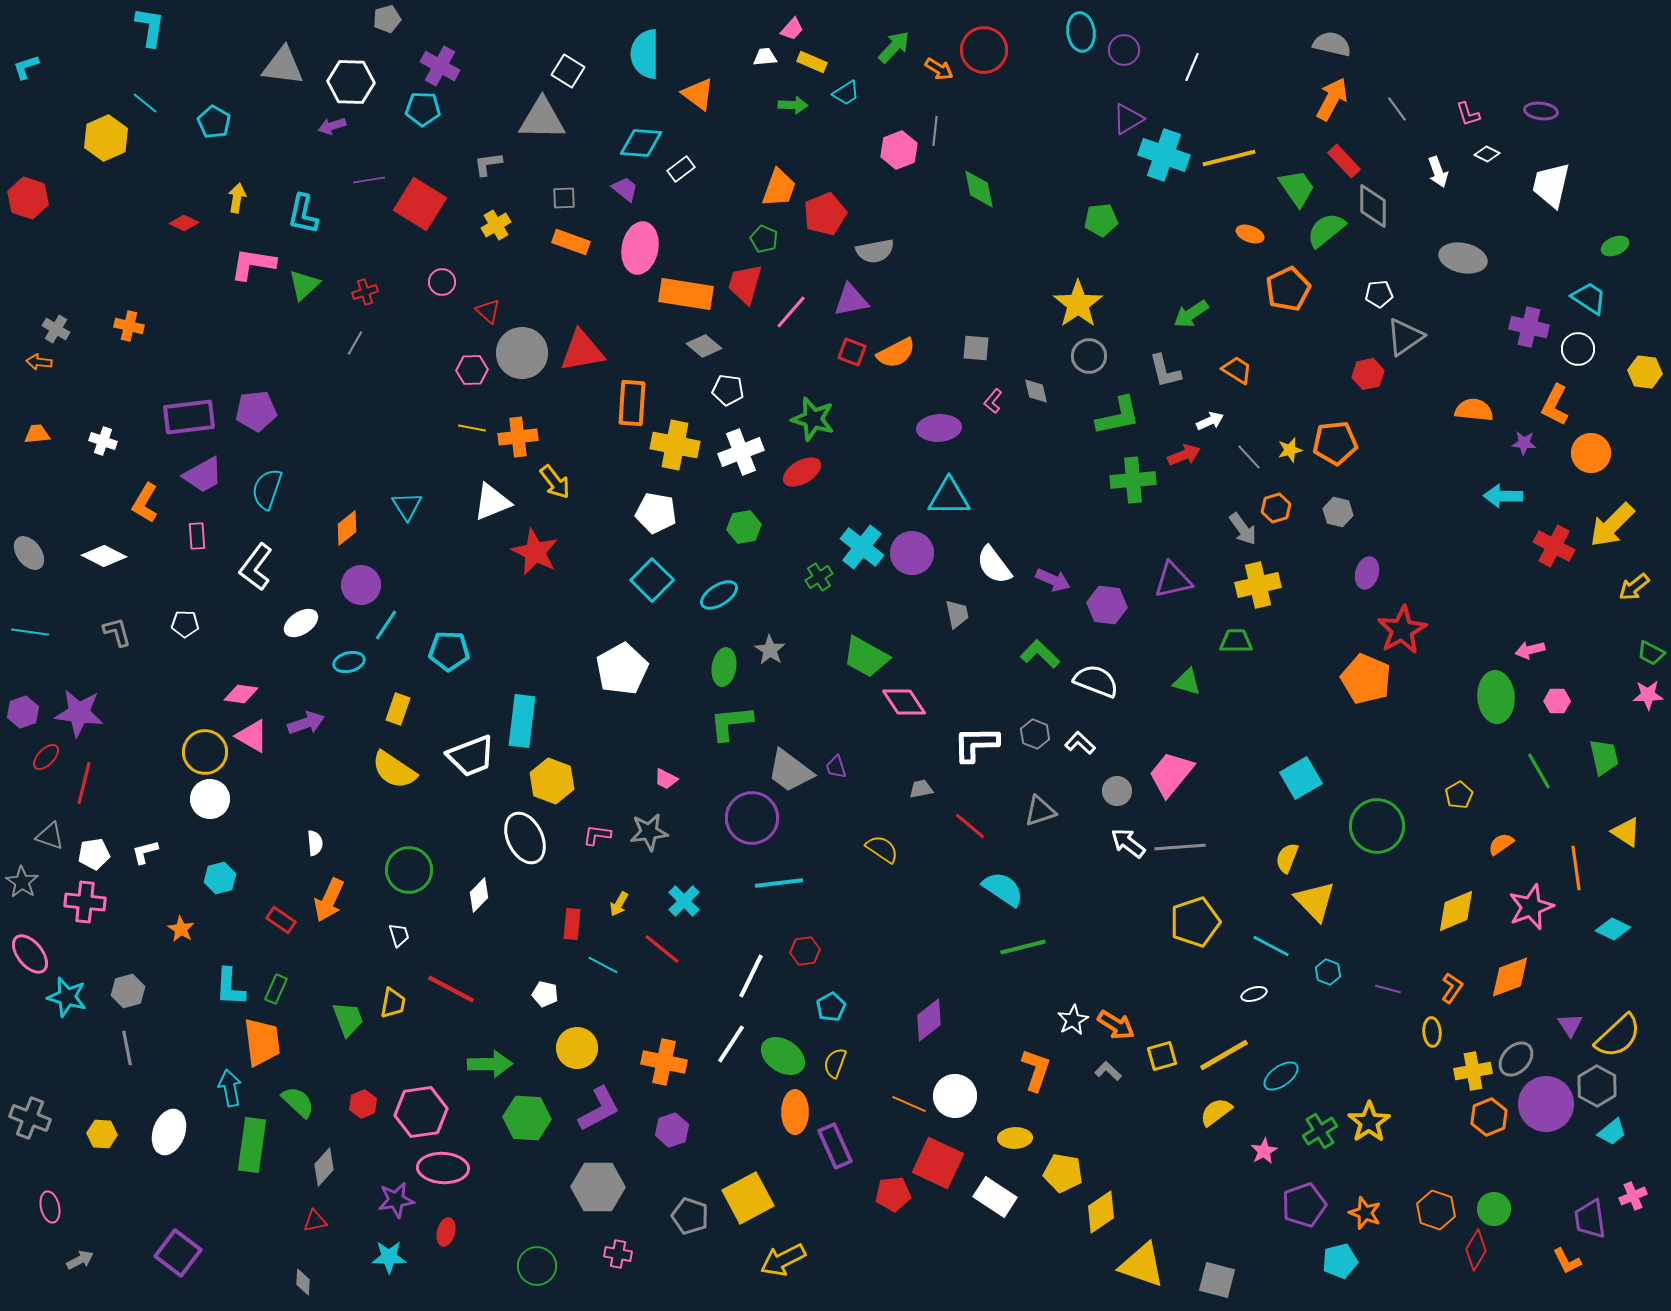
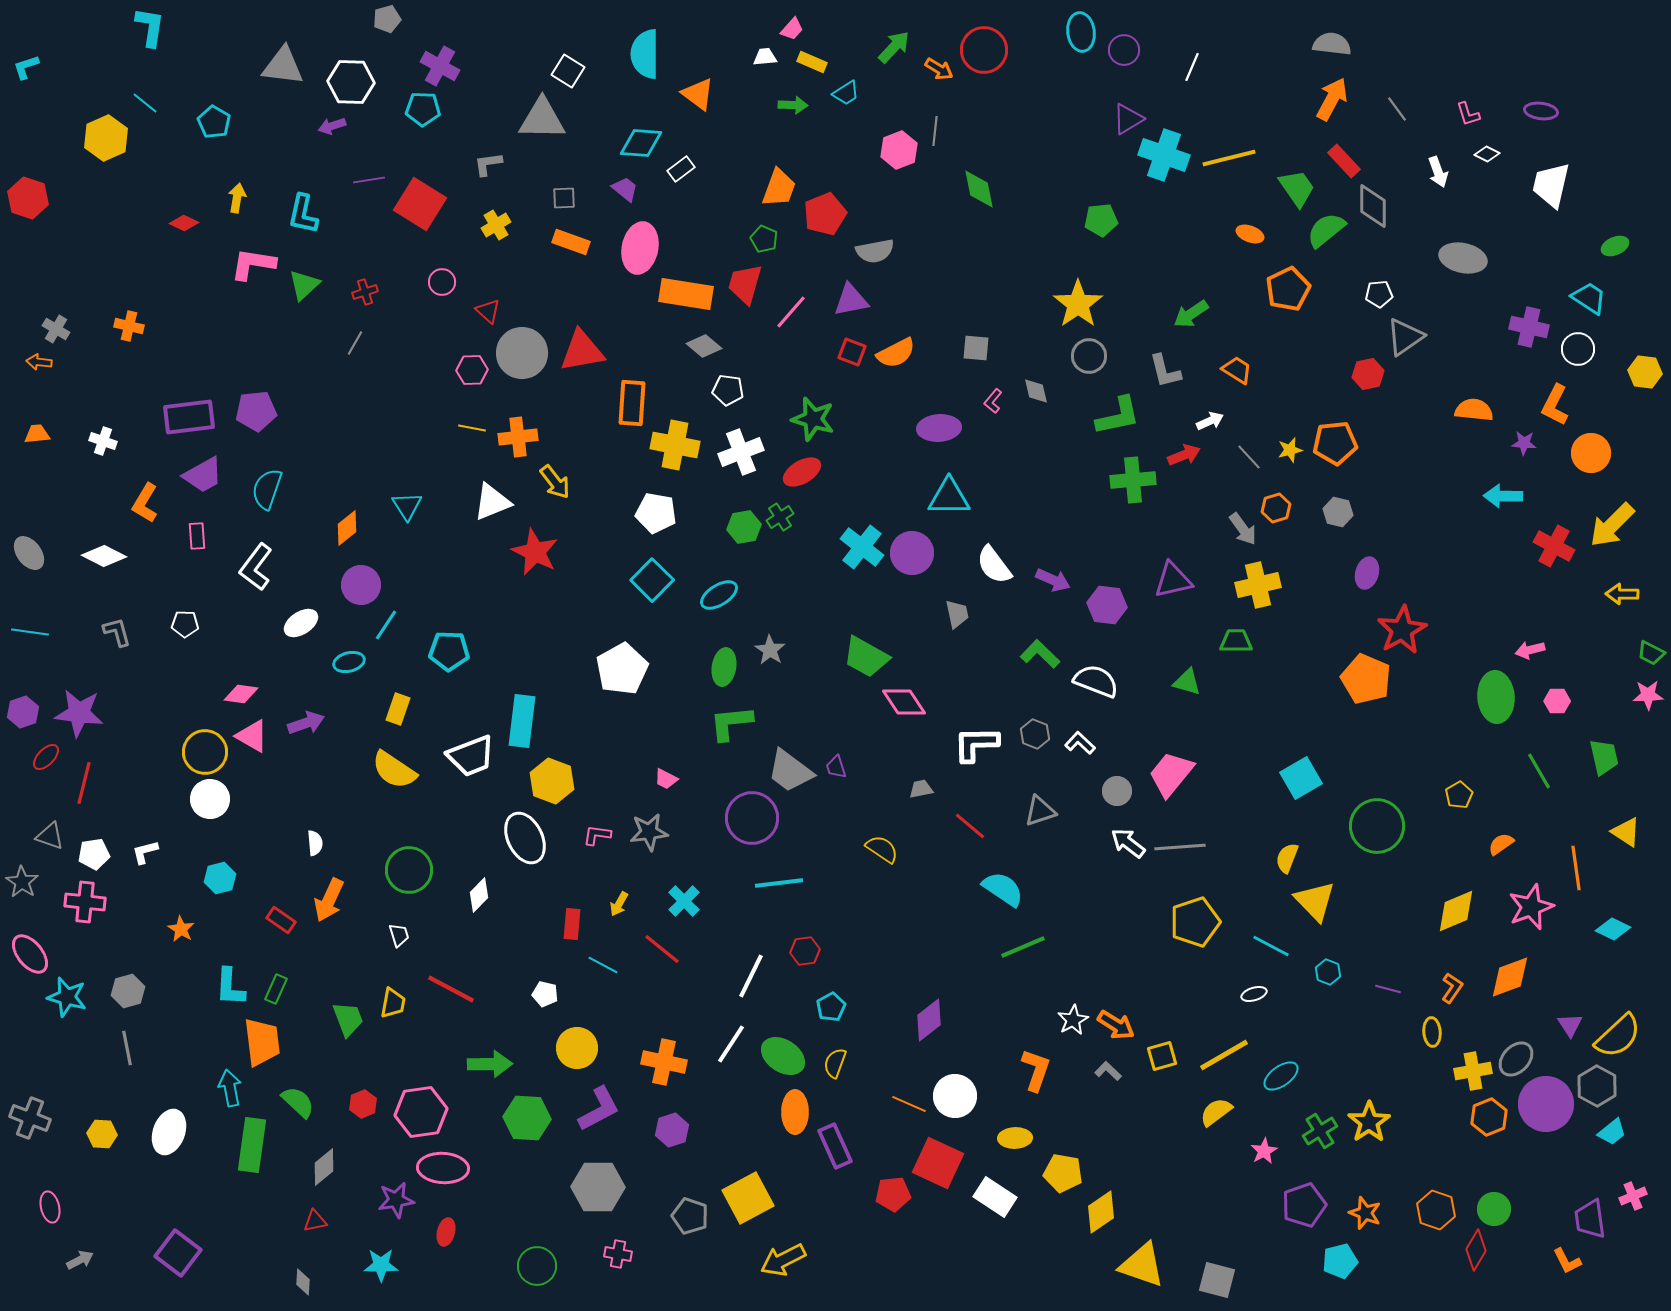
gray semicircle at (1332, 44): rotated 6 degrees counterclockwise
green cross at (819, 577): moved 39 px left, 60 px up
yellow arrow at (1634, 587): moved 12 px left, 7 px down; rotated 40 degrees clockwise
green line at (1023, 947): rotated 9 degrees counterclockwise
gray diamond at (324, 1167): rotated 9 degrees clockwise
cyan star at (389, 1257): moved 8 px left, 8 px down
